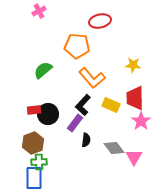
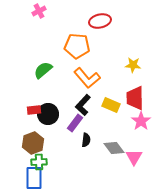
orange L-shape: moved 5 px left
